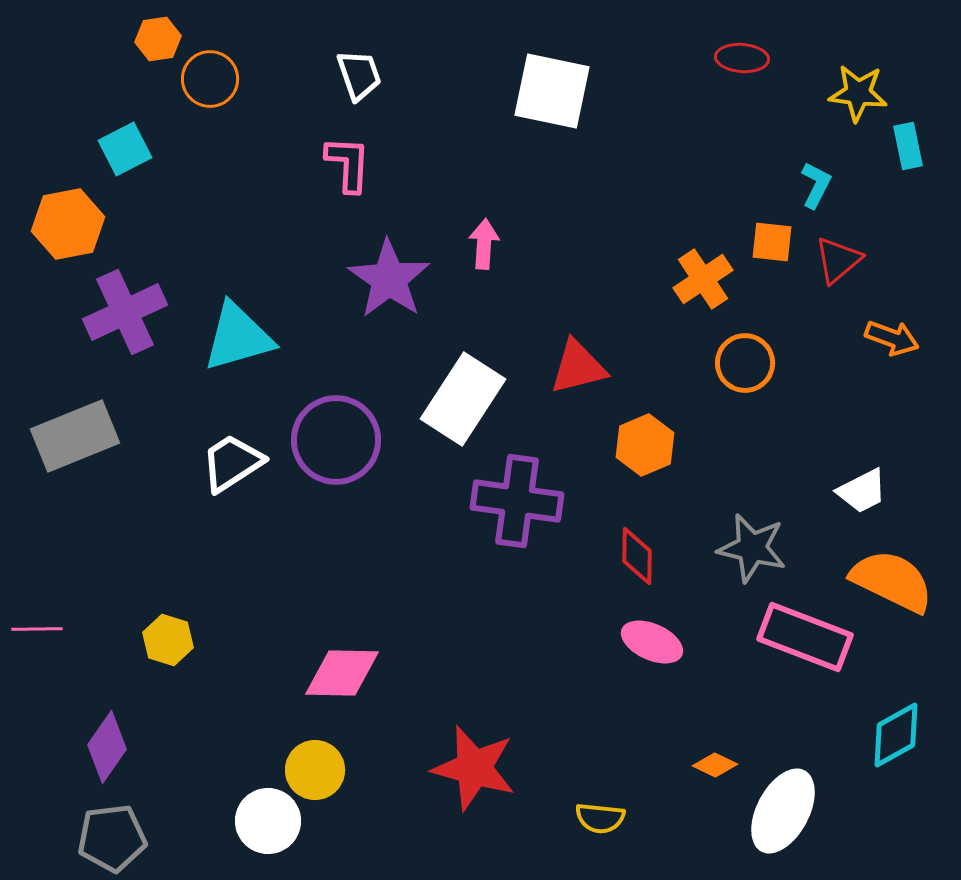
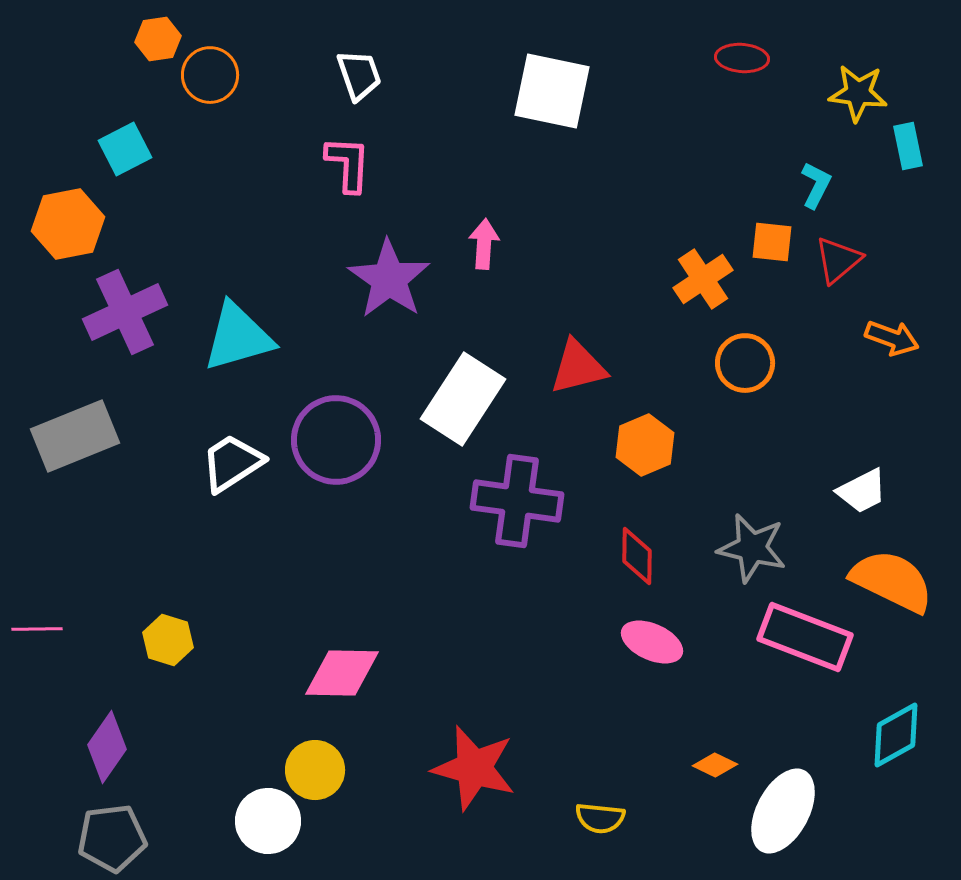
orange circle at (210, 79): moved 4 px up
